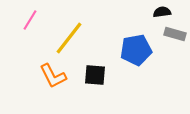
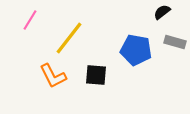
black semicircle: rotated 30 degrees counterclockwise
gray rectangle: moved 8 px down
blue pentagon: rotated 20 degrees clockwise
black square: moved 1 px right
